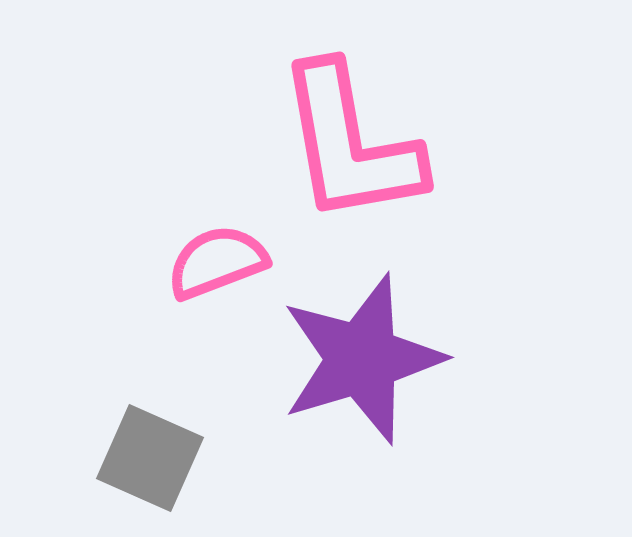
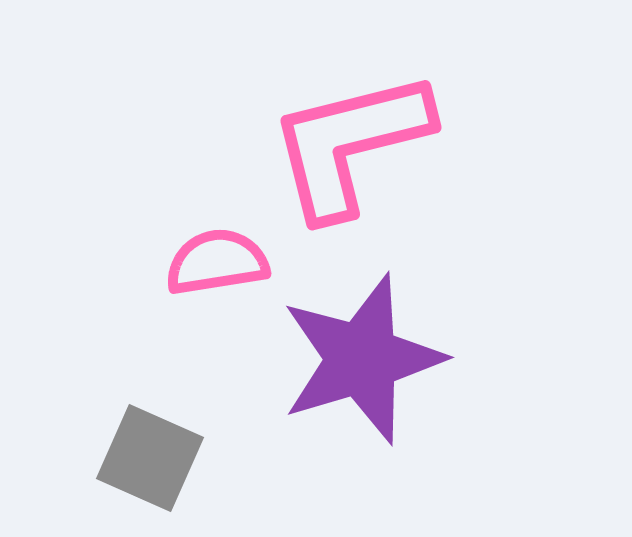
pink L-shape: rotated 86 degrees clockwise
pink semicircle: rotated 12 degrees clockwise
